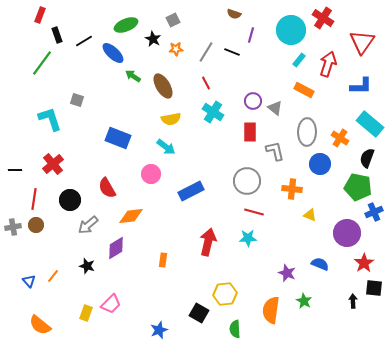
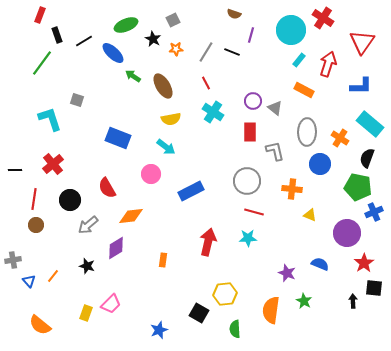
gray cross at (13, 227): moved 33 px down
